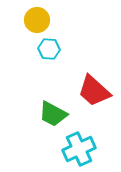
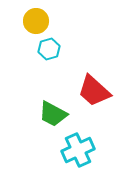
yellow circle: moved 1 px left, 1 px down
cyan hexagon: rotated 20 degrees counterclockwise
cyan cross: moved 1 px left, 1 px down
